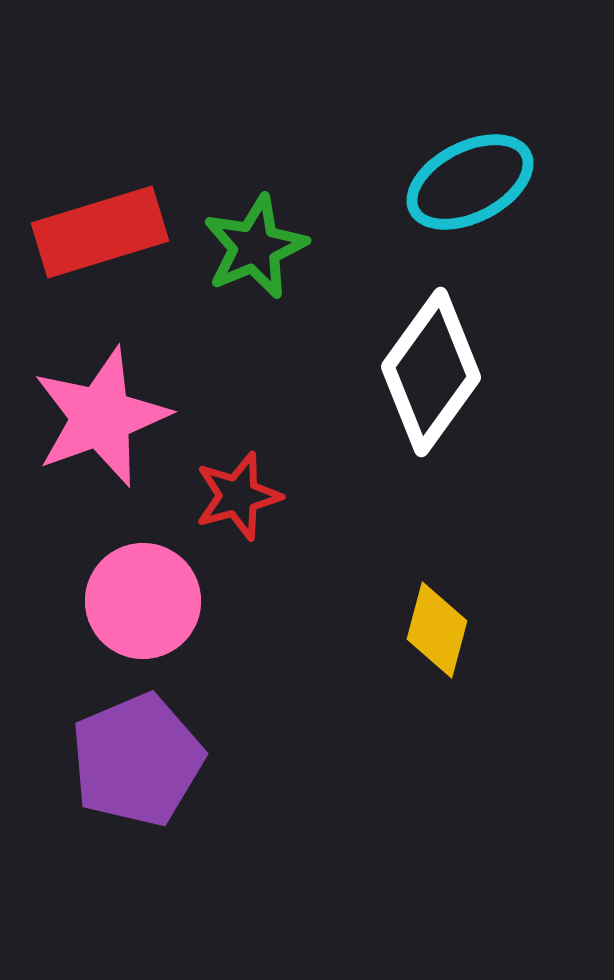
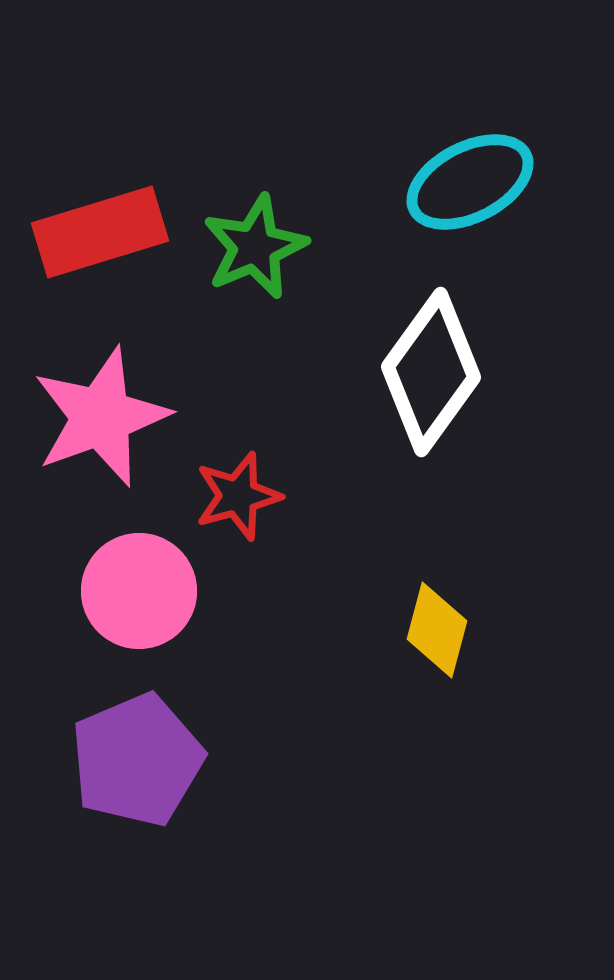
pink circle: moved 4 px left, 10 px up
